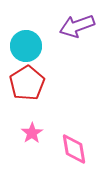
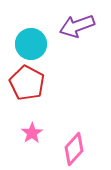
cyan circle: moved 5 px right, 2 px up
red pentagon: rotated 12 degrees counterclockwise
pink diamond: rotated 52 degrees clockwise
